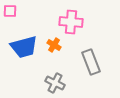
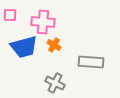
pink square: moved 4 px down
pink cross: moved 28 px left
gray rectangle: rotated 65 degrees counterclockwise
